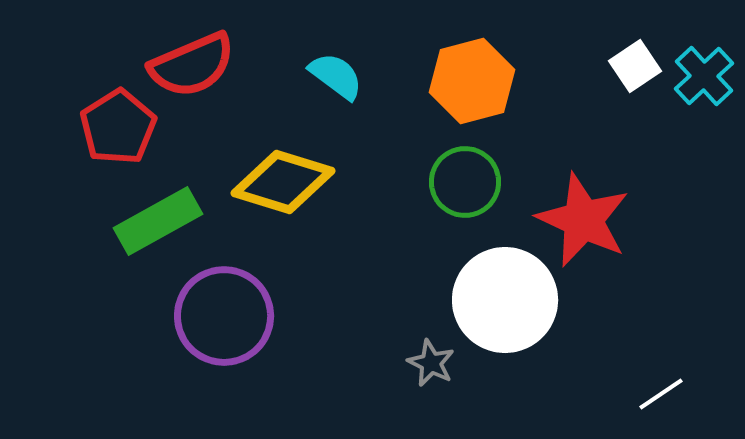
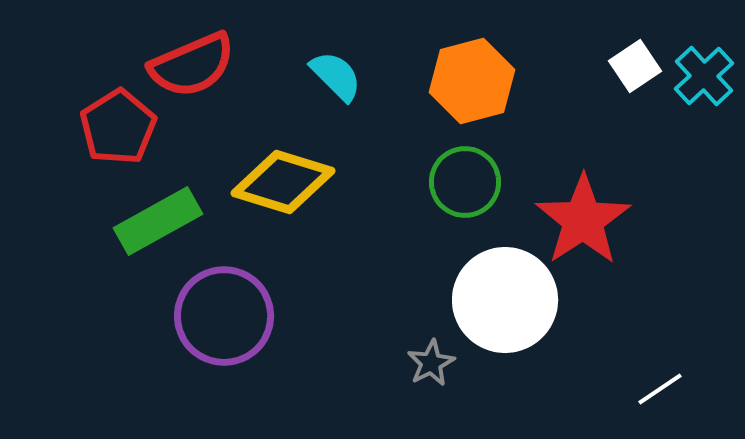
cyan semicircle: rotated 8 degrees clockwise
red star: rotated 14 degrees clockwise
gray star: rotated 18 degrees clockwise
white line: moved 1 px left, 5 px up
